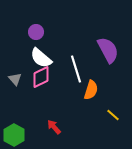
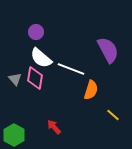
white line: moved 5 px left; rotated 52 degrees counterclockwise
pink diamond: moved 6 px left, 1 px down; rotated 55 degrees counterclockwise
